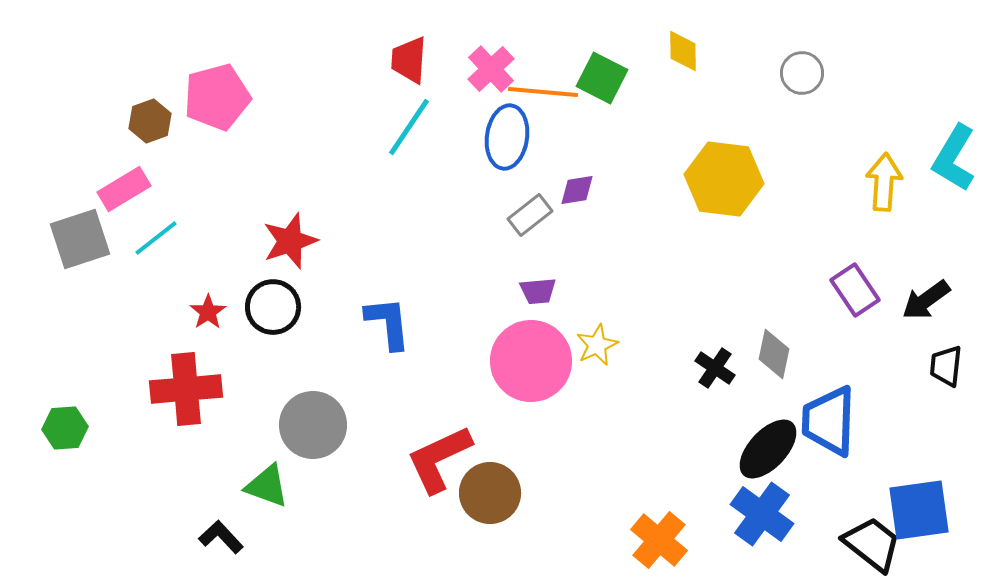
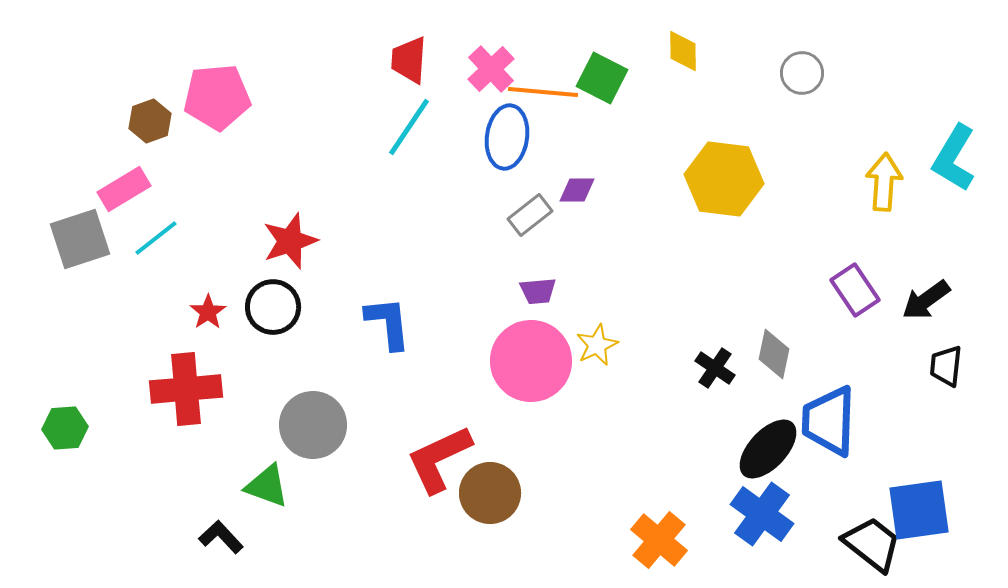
pink pentagon at (217, 97): rotated 10 degrees clockwise
purple diamond at (577, 190): rotated 9 degrees clockwise
